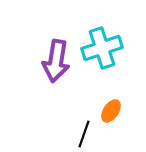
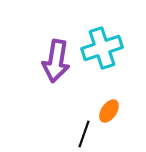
orange ellipse: moved 2 px left
